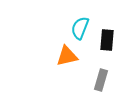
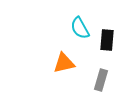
cyan semicircle: rotated 50 degrees counterclockwise
orange triangle: moved 3 px left, 7 px down
